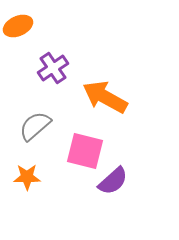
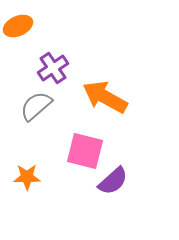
gray semicircle: moved 1 px right, 20 px up
